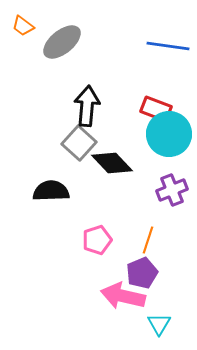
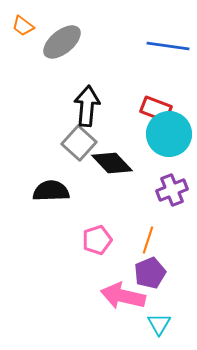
purple pentagon: moved 8 px right
